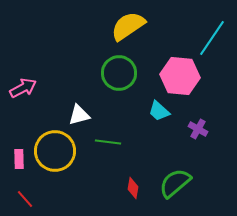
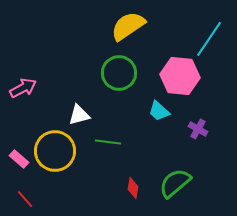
cyan line: moved 3 px left, 1 px down
pink rectangle: rotated 48 degrees counterclockwise
